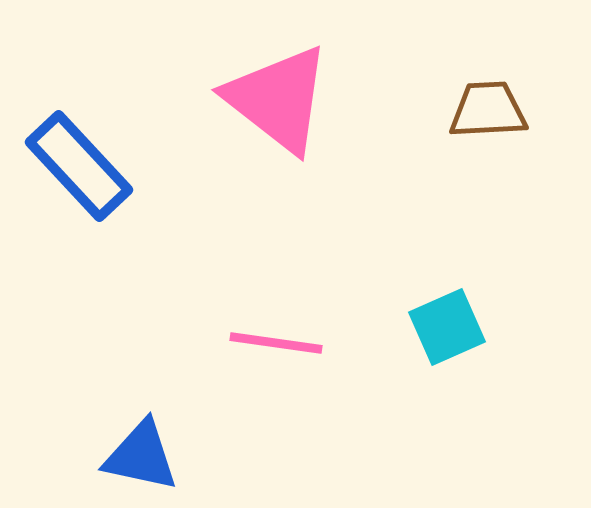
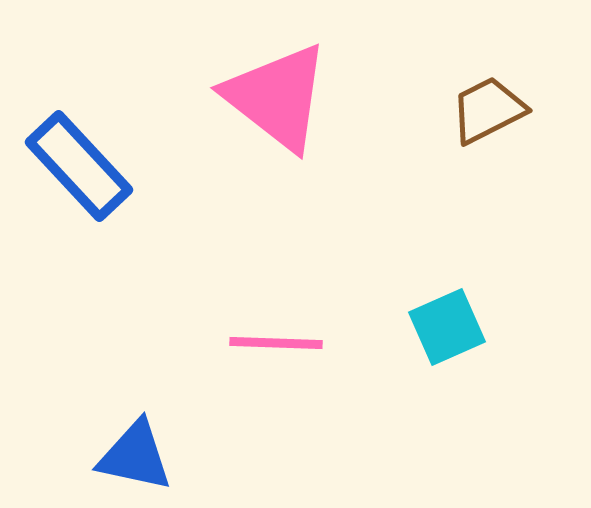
pink triangle: moved 1 px left, 2 px up
brown trapezoid: rotated 24 degrees counterclockwise
pink line: rotated 6 degrees counterclockwise
blue triangle: moved 6 px left
